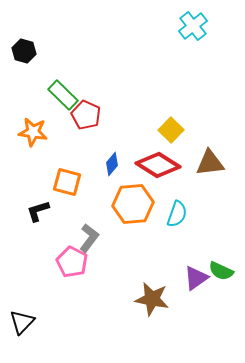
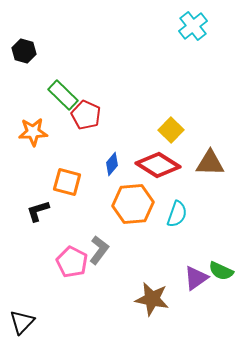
orange star: rotated 12 degrees counterclockwise
brown triangle: rotated 8 degrees clockwise
gray L-shape: moved 10 px right, 12 px down
